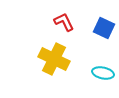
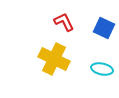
cyan ellipse: moved 1 px left, 4 px up
